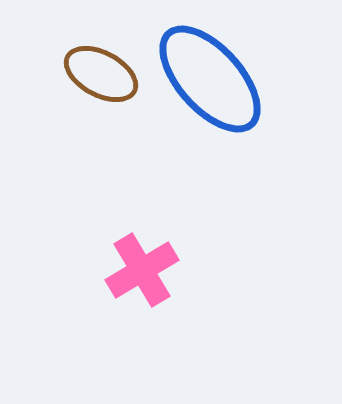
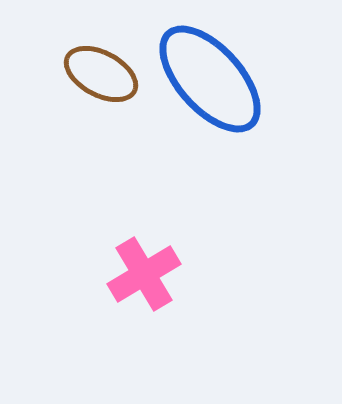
pink cross: moved 2 px right, 4 px down
